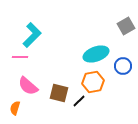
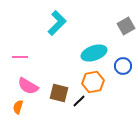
cyan L-shape: moved 25 px right, 12 px up
cyan ellipse: moved 2 px left, 1 px up
pink semicircle: rotated 10 degrees counterclockwise
orange semicircle: moved 3 px right, 1 px up
